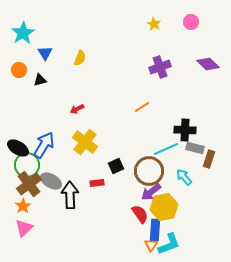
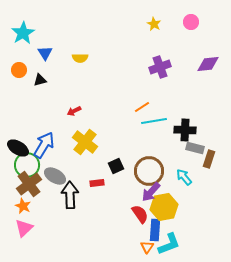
yellow semicircle: rotated 70 degrees clockwise
purple diamond: rotated 50 degrees counterclockwise
red arrow: moved 3 px left, 2 px down
cyan line: moved 12 px left, 28 px up; rotated 15 degrees clockwise
gray ellipse: moved 4 px right, 5 px up
purple arrow: rotated 10 degrees counterclockwise
orange star: rotated 14 degrees counterclockwise
orange triangle: moved 4 px left, 2 px down
